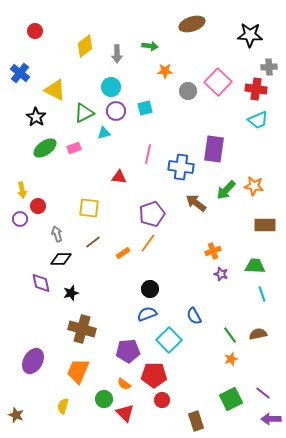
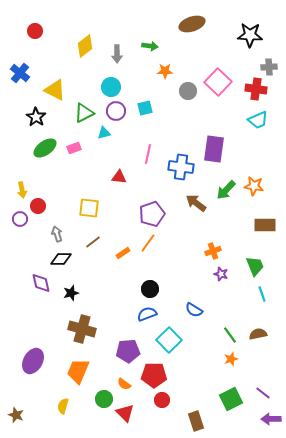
green trapezoid at (255, 266): rotated 65 degrees clockwise
blue semicircle at (194, 316): moved 6 px up; rotated 30 degrees counterclockwise
